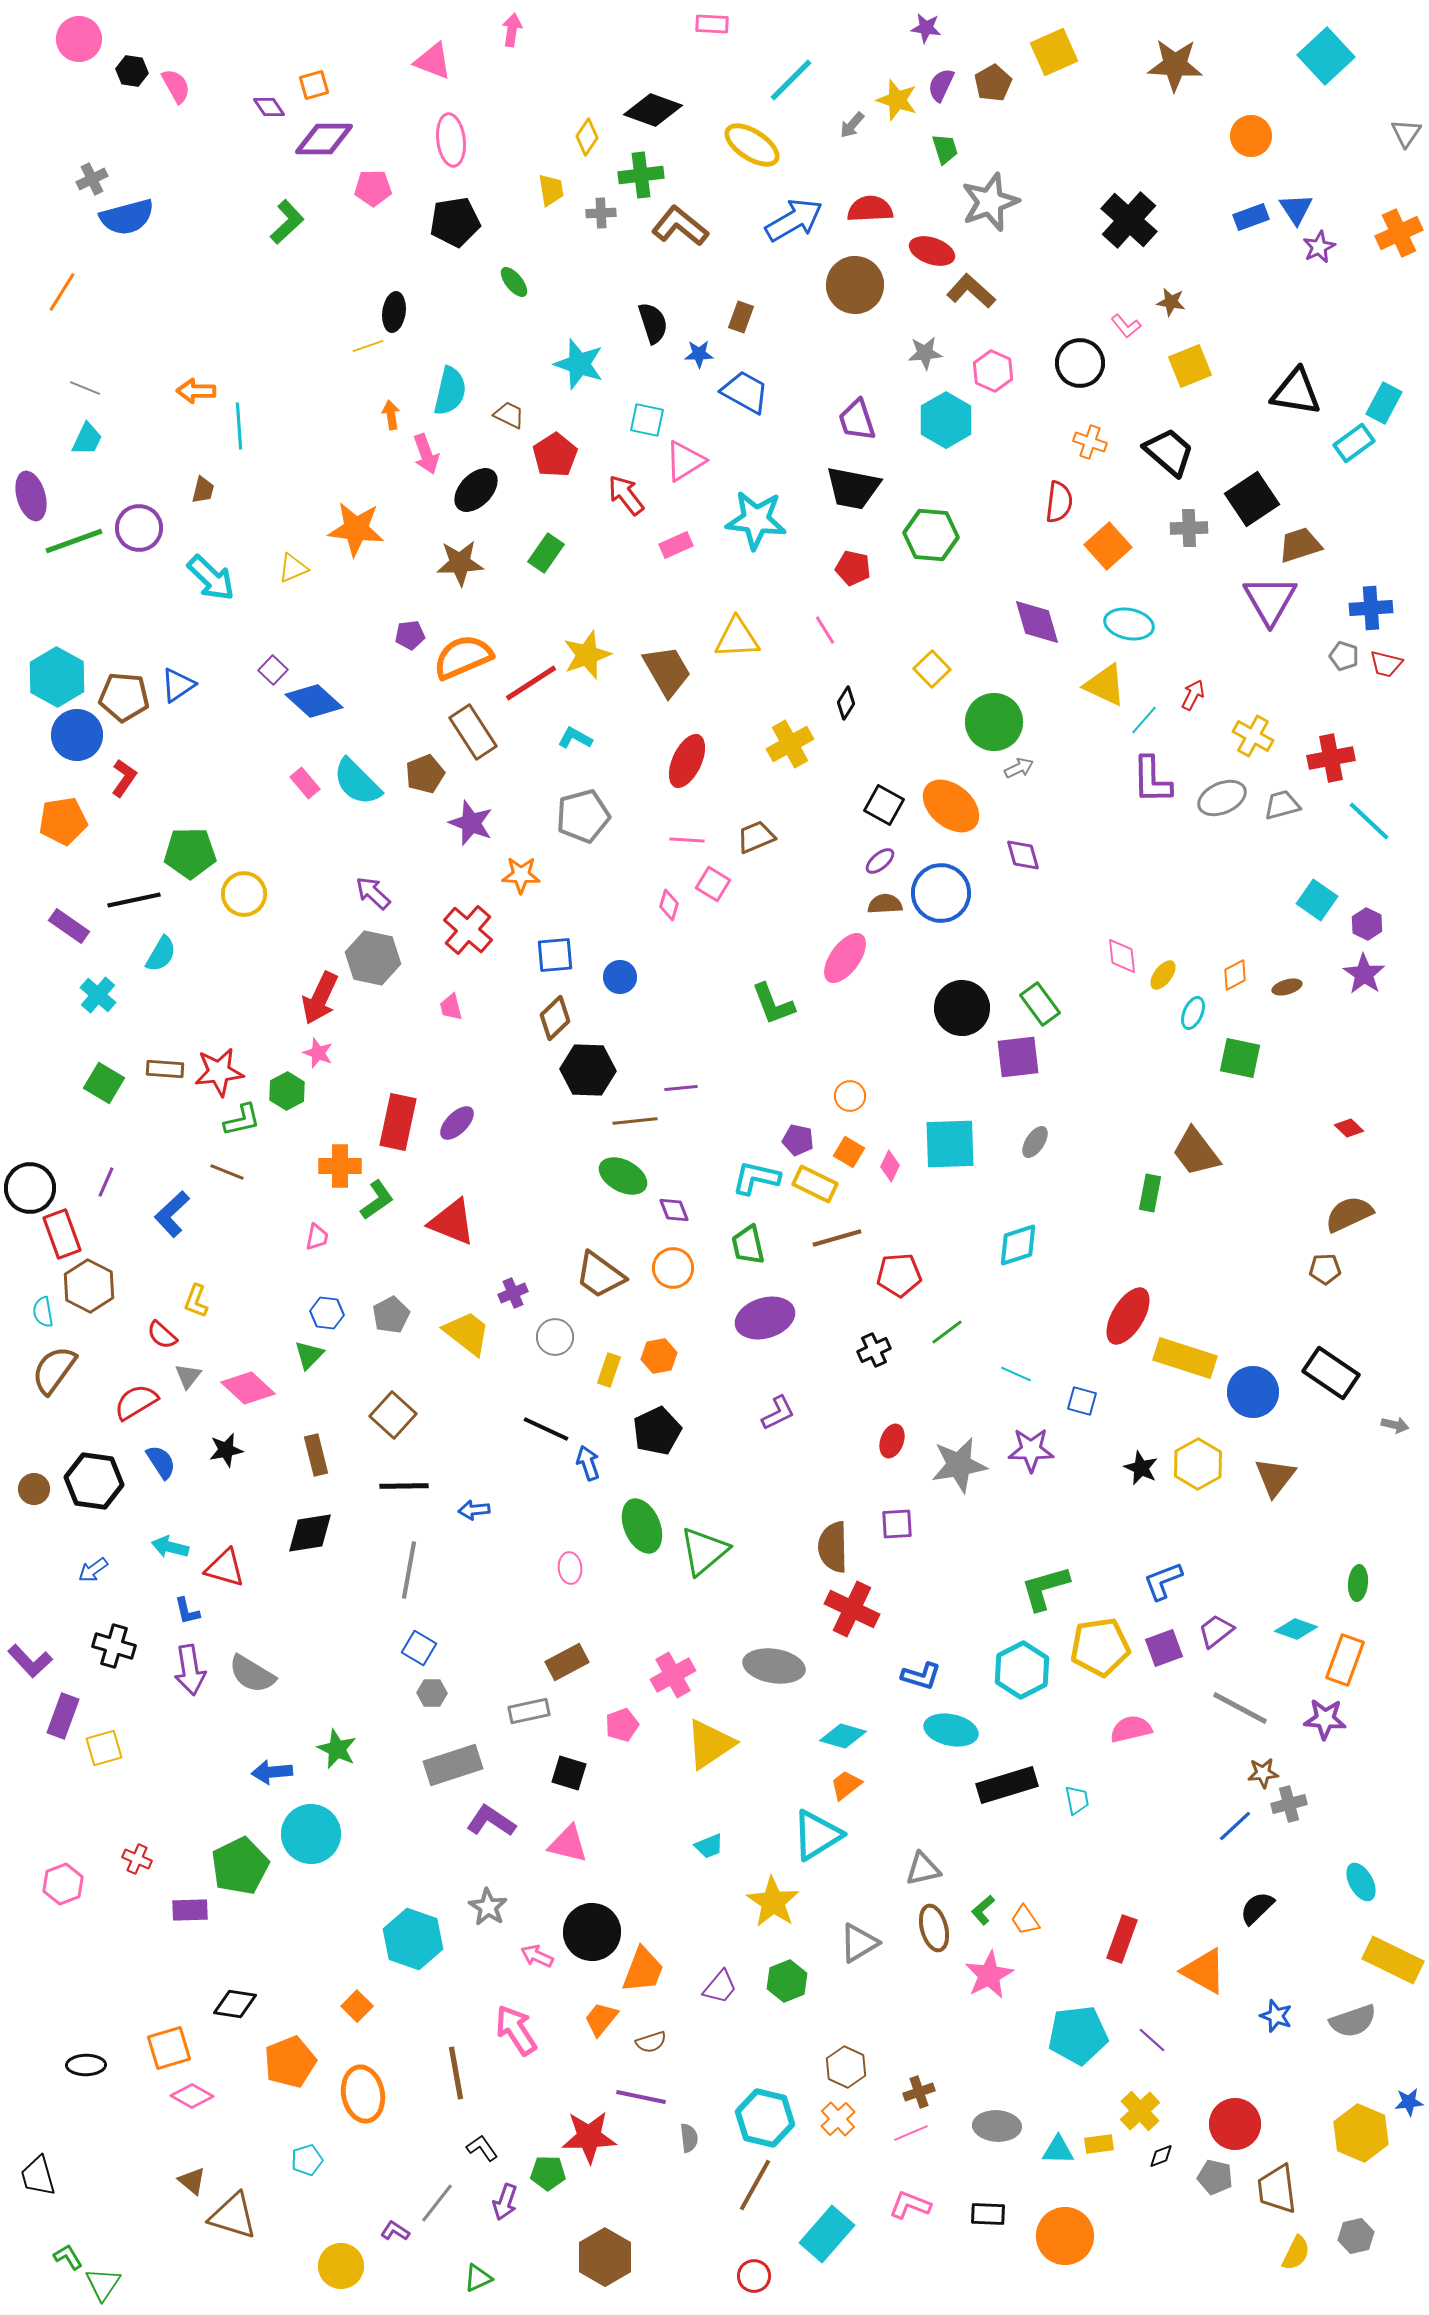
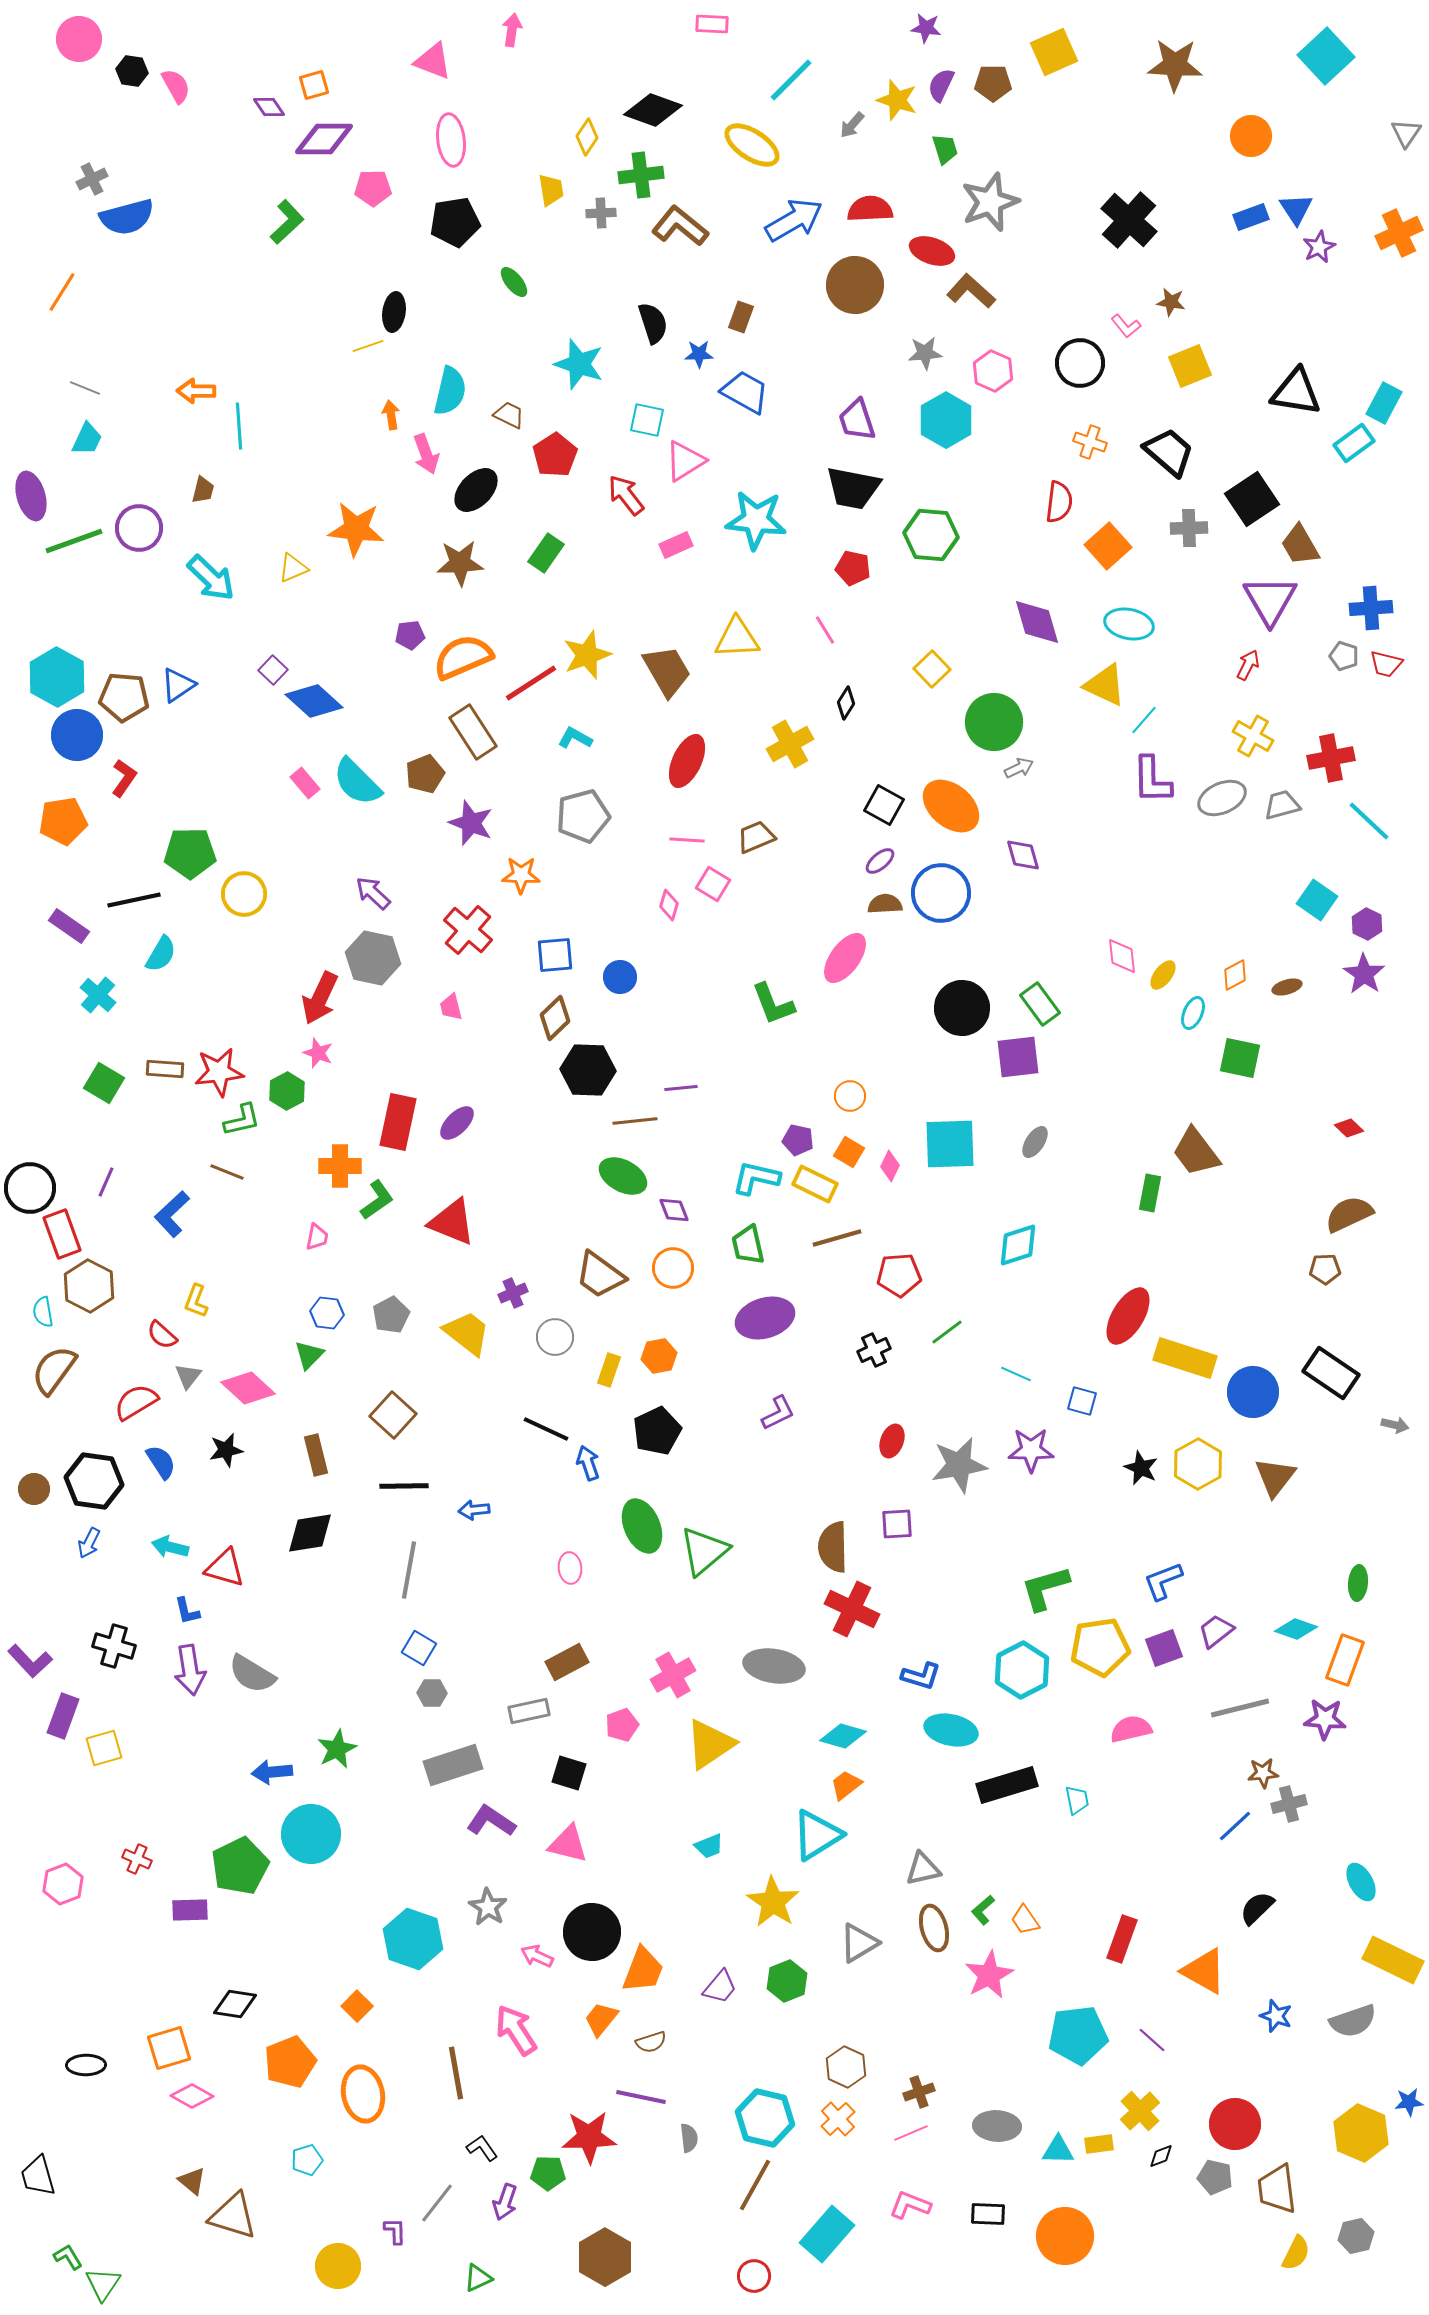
brown pentagon at (993, 83): rotated 30 degrees clockwise
brown trapezoid at (1300, 545): rotated 102 degrees counterclockwise
red arrow at (1193, 695): moved 55 px right, 30 px up
blue arrow at (93, 1570): moved 4 px left, 27 px up; rotated 28 degrees counterclockwise
gray line at (1240, 1708): rotated 42 degrees counterclockwise
green star at (337, 1749): rotated 21 degrees clockwise
purple L-shape at (395, 2231): rotated 56 degrees clockwise
yellow circle at (341, 2266): moved 3 px left
